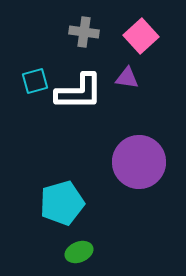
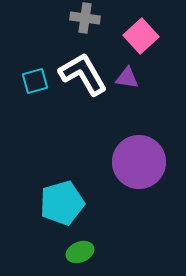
gray cross: moved 1 px right, 14 px up
white L-shape: moved 4 px right, 18 px up; rotated 120 degrees counterclockwise
green ellipse: moved 1 px right
